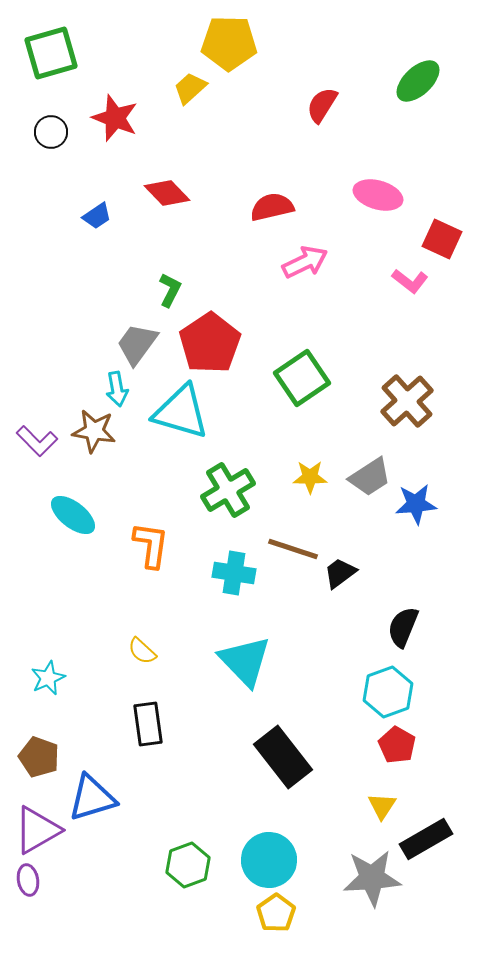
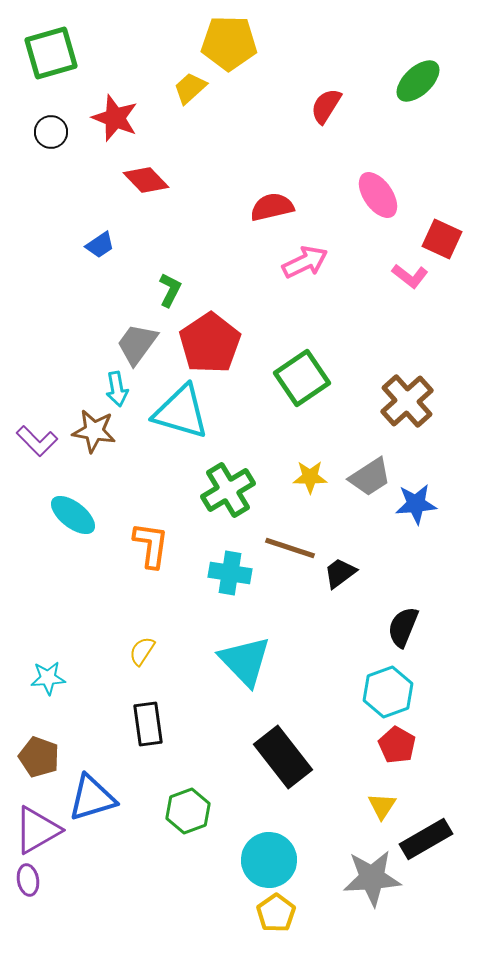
red semicircle at (322, 105): moved 4 px right, 1 px down
red diamond at (167, 193): moved 21 px left, 13 px up
pink ellipse at (378, 195): rotated 39 degrees clockwise
blue trapezoid at (97, 216): moved 3 px right, 29 px down
pink L-shape at (410, 281): moved 5 px up
brown line at (293, 549): moved 3 px left, 1 px up
cyan cross at (234, 573): moved 4 px left
yellow semicircle at (142, 651): rotated 80 degrees clockwise
cyan star at (48, 678): rotated 20 degrees clockwise
green hexagon at (188, 865): moved 54 px up
